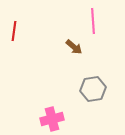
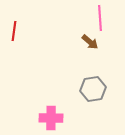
pink line: moved 7 px right, 3 px up
brown arrow: moved 16 px right, 5 px up
pink cross: moved 1 px left, 1 px up; rotated 15 degrees clockwise
